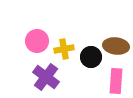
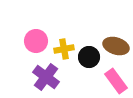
pink circle: moved 1 px left
brown ellipse: rotated 10 degrees clockwise
black circle: moved 2 px left
pink rectangle: rotated 40 degrees counterclockwise
